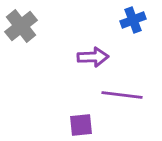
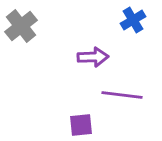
blue cross: rotated 10 degrees counterclockwise
